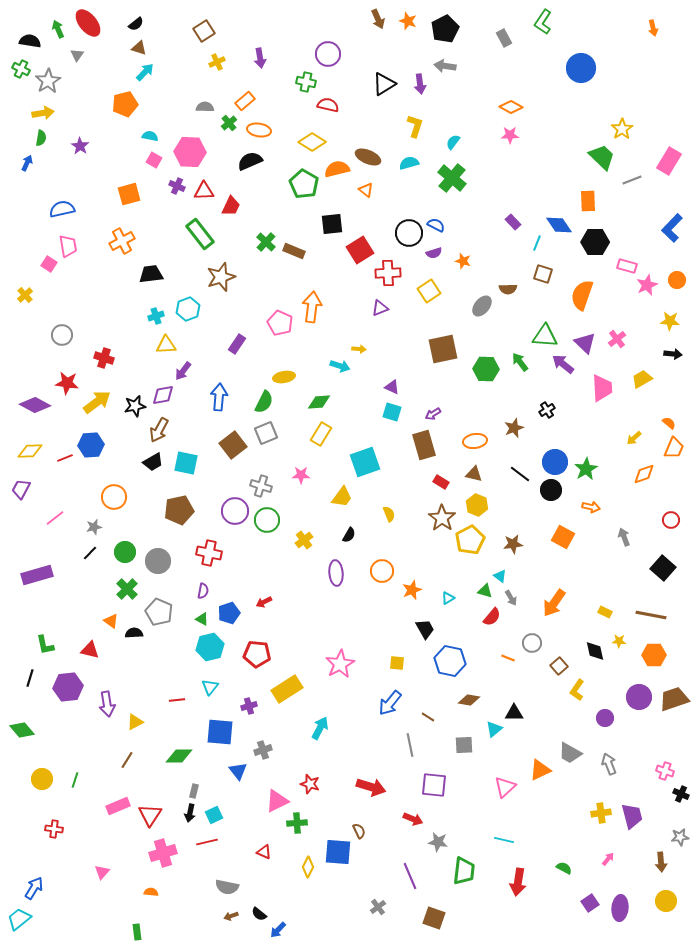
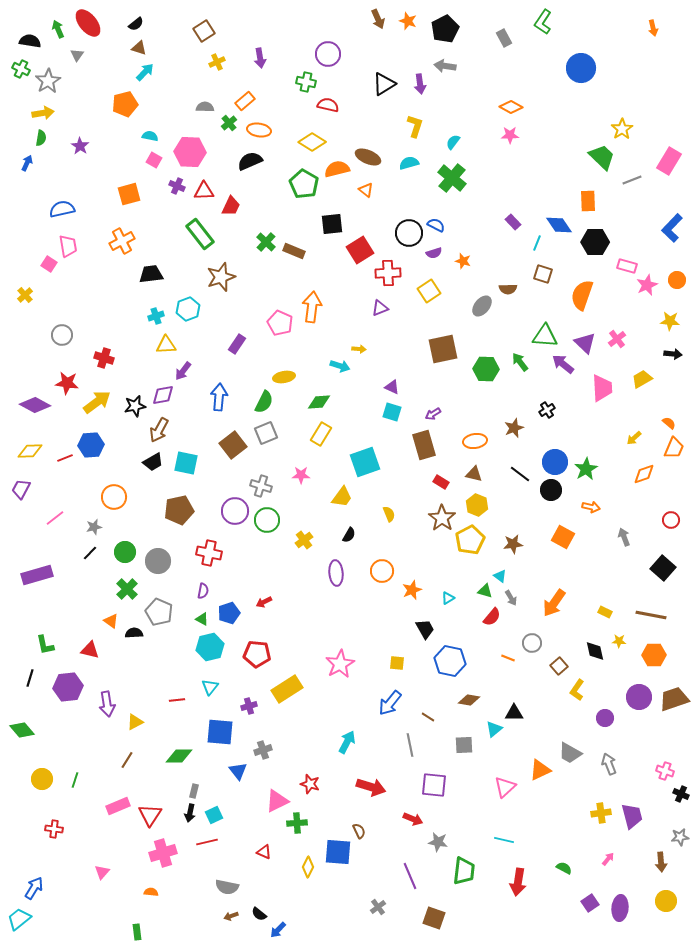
cyan arrow at (320, 728): moved 27 px right, 14 px down
